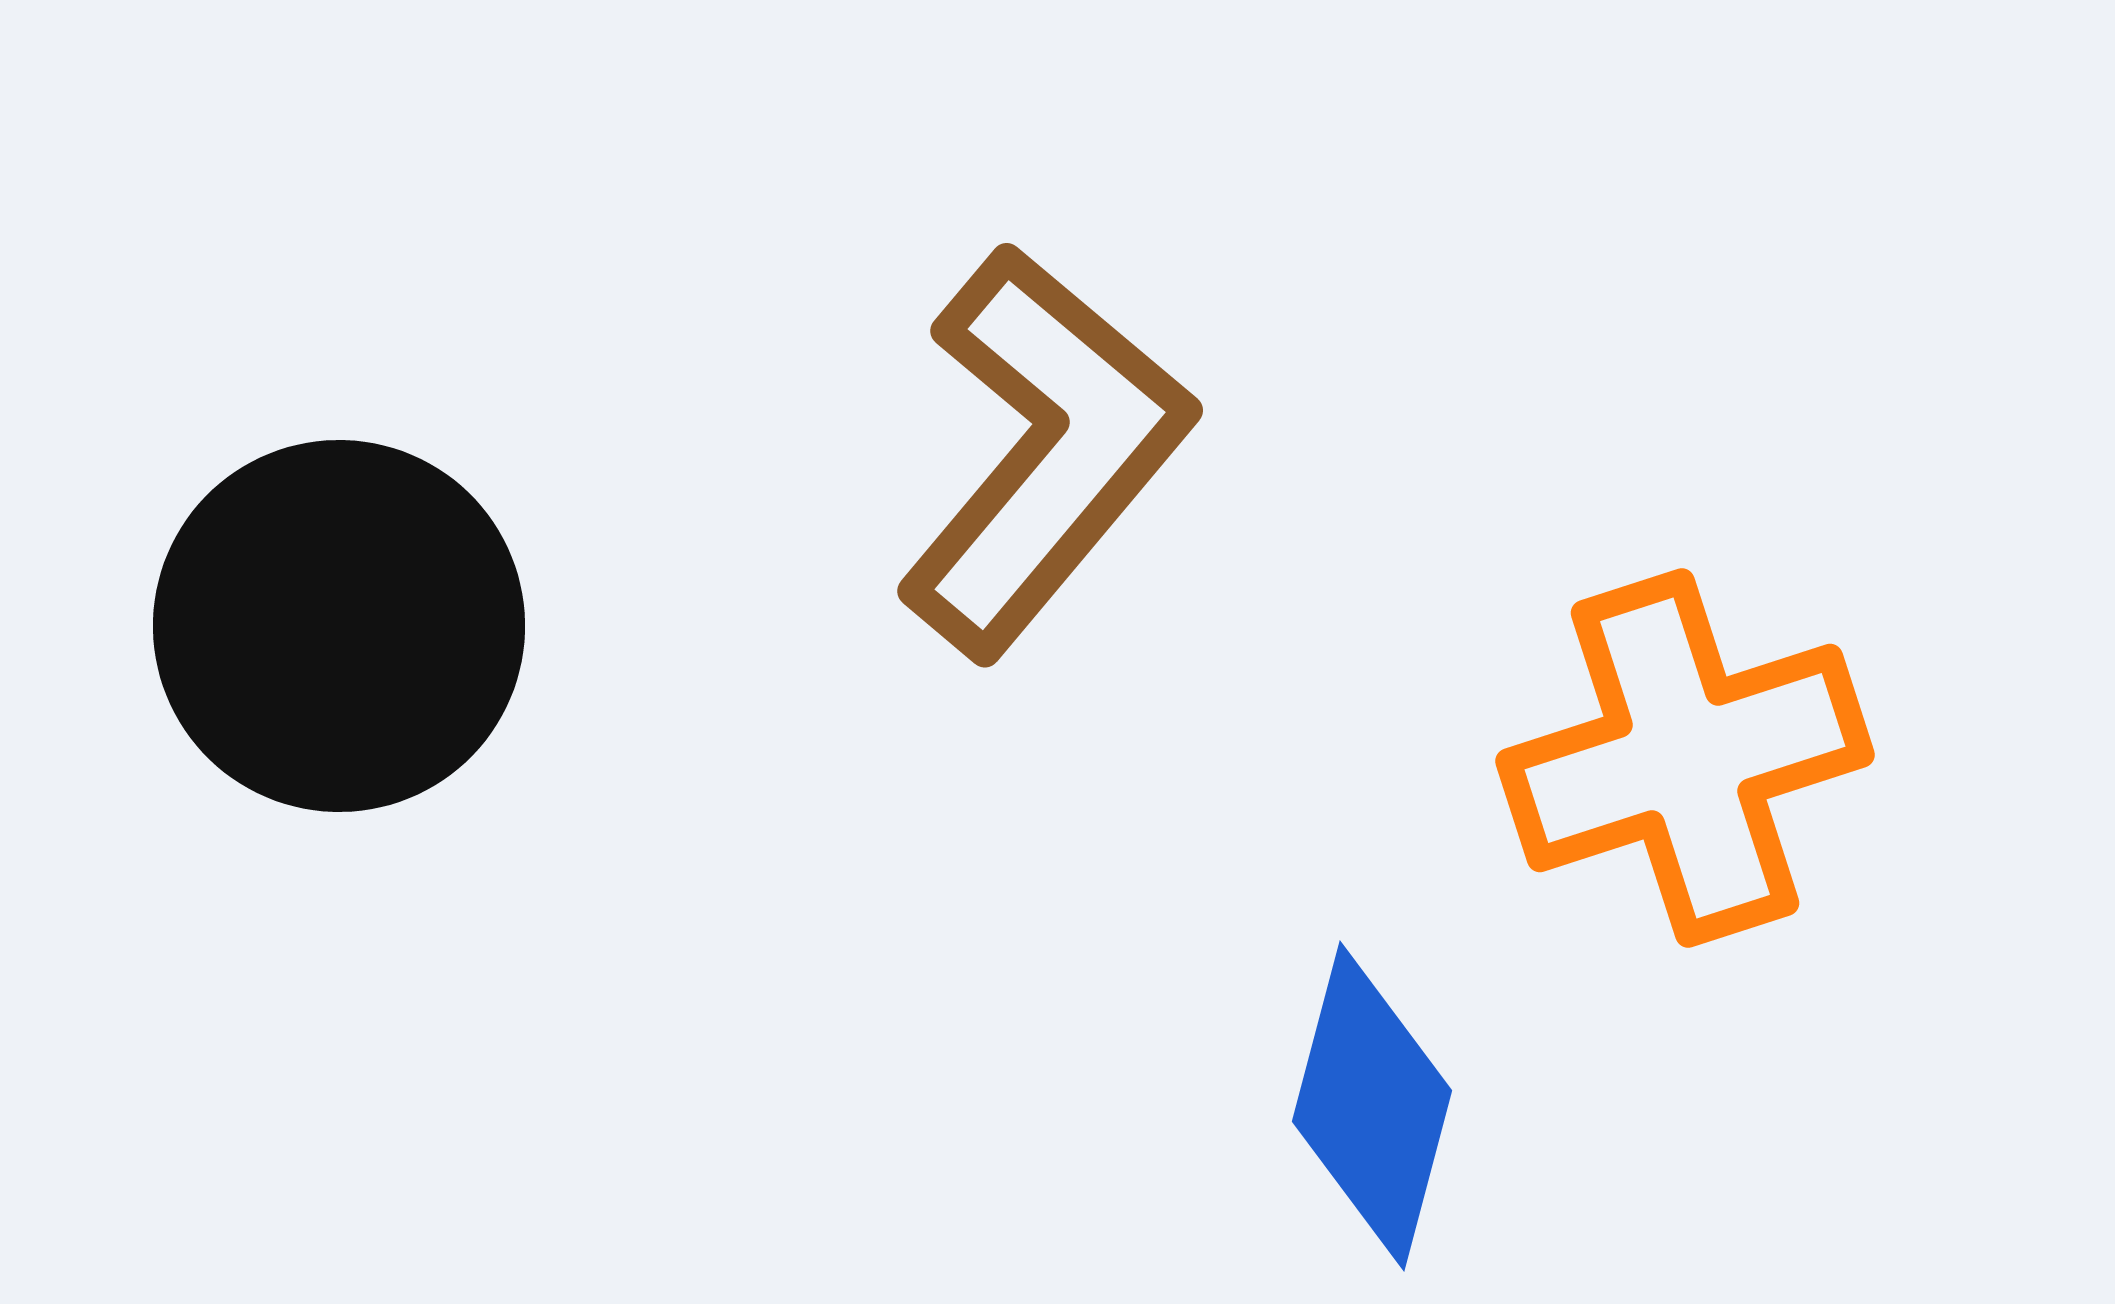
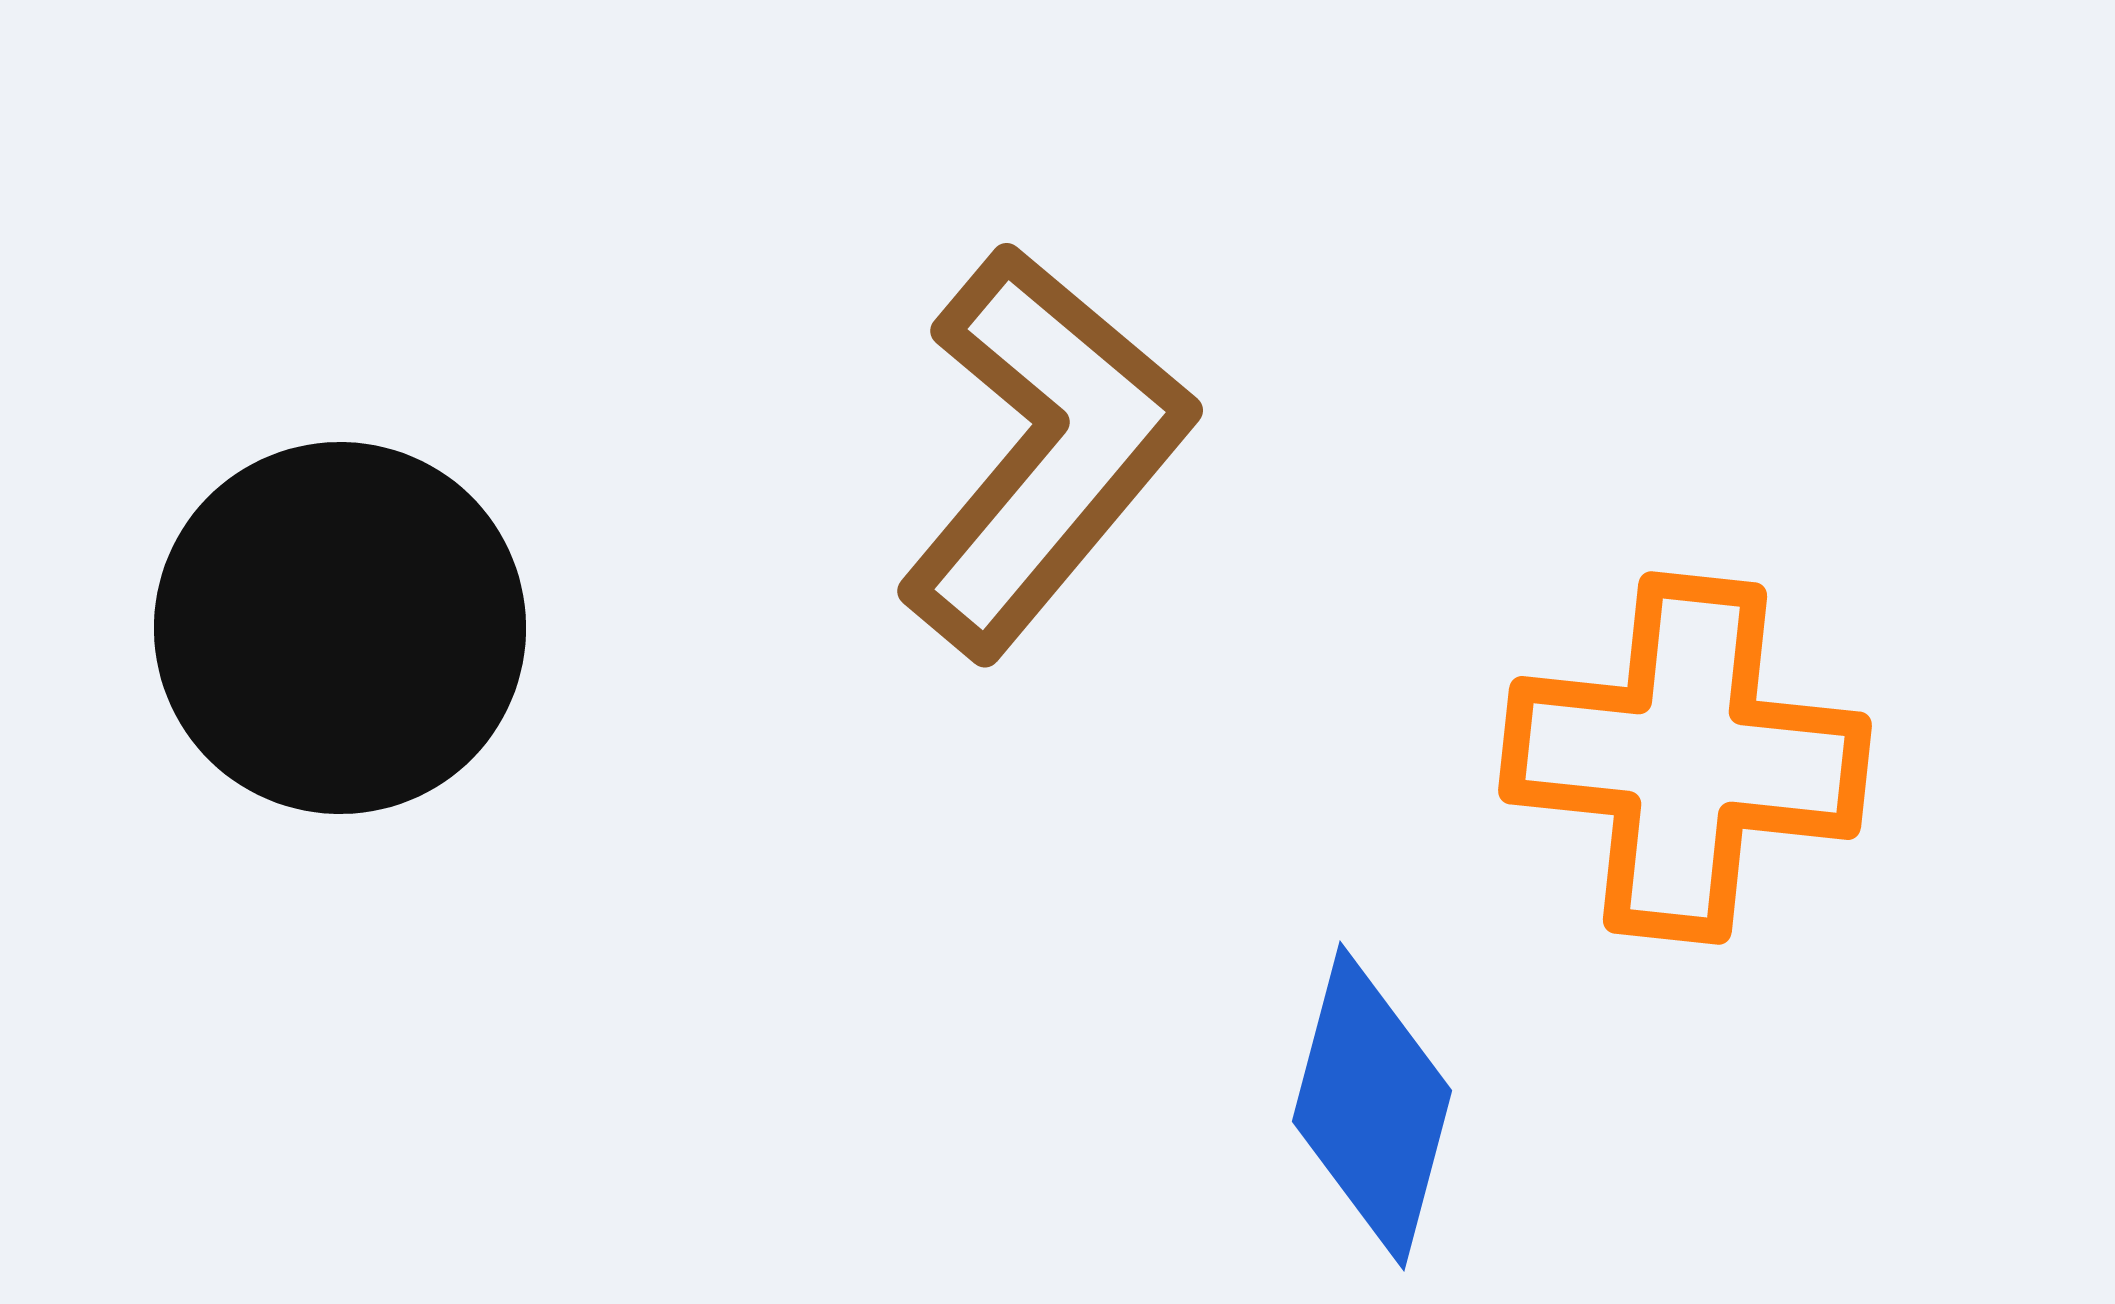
black circle: moved 1 px right, 2 px down
orange cross: rotated 24 degrees clockwise
